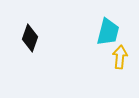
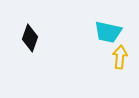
cyan trapezoid: rotated 88 degrees clockwise
